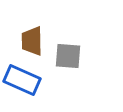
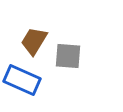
brown trapezoid: moved 2 px right; rotated 32 degrees clockwise
